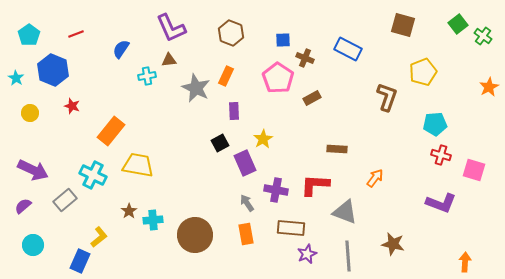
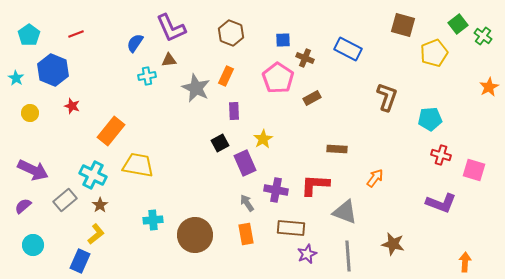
blue semicircle at (121, 49): moved 14 px right, 6 px up
yellow pentagon at (423, 72): moved 11 px right, 19 px up
cyan pentagon at (435, 124): moved 5 px left, 5 px up
brown star at (129, 211): moved 29 px left, 6 px up
yellow L-shape at (99, 237): moved 3 px left, 3 px up
